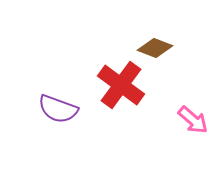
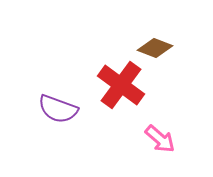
pink arrow: moved 33 px left, 19 px down
